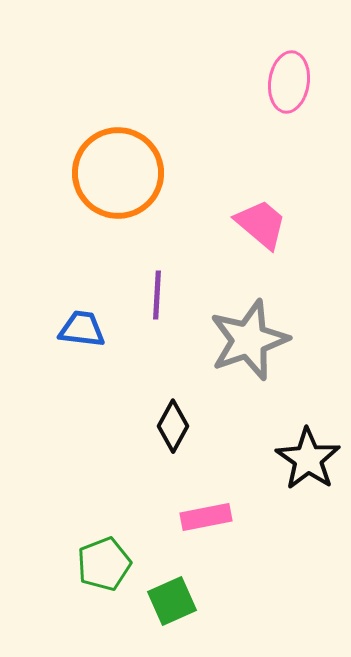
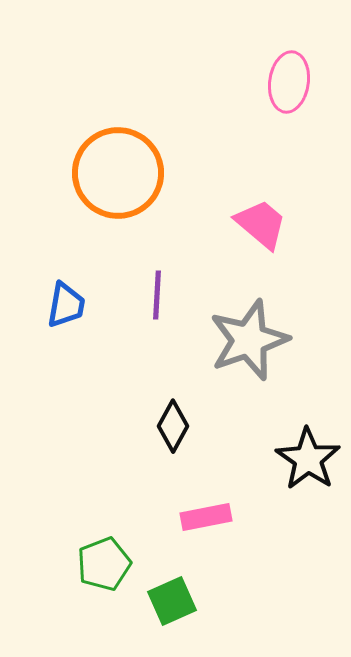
blue trapezoid: moved 16 px left, 24 px up; rotated 93 degrees clockwise
